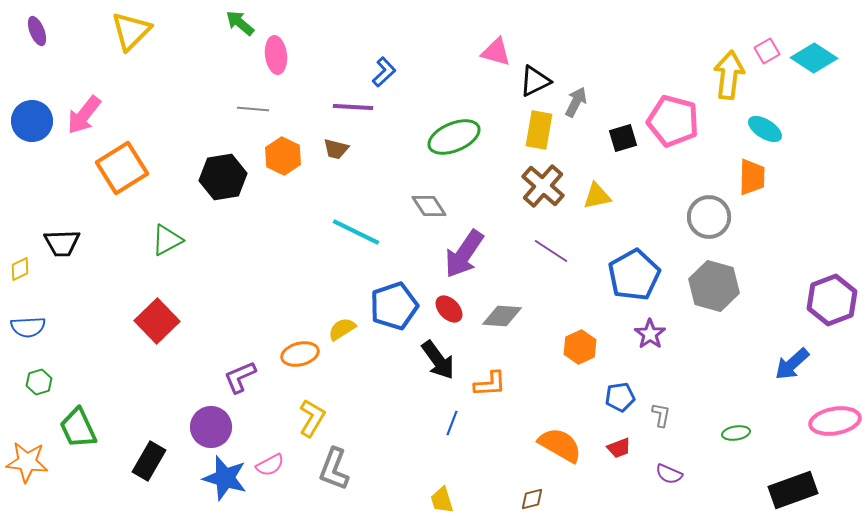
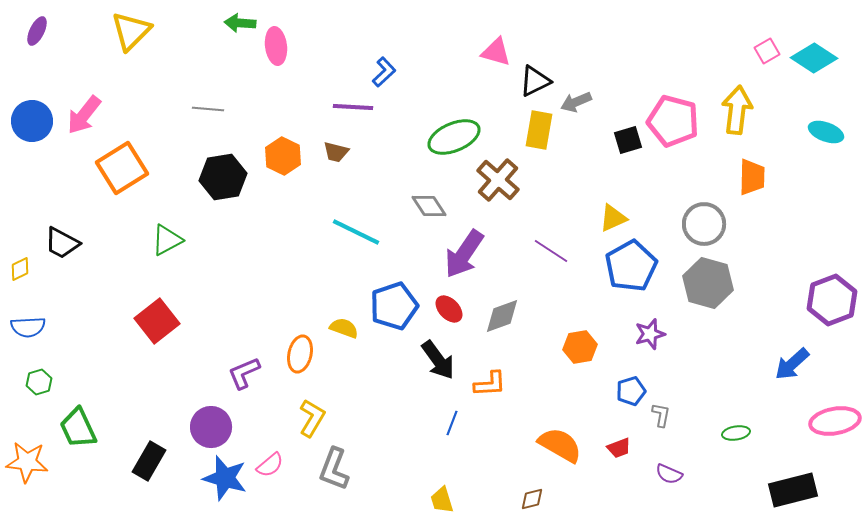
green arrow at (240, 23): rotated 36 degrees counterclockwise
purple ellipse at (37, 31): rotated 48 degrees clockwise
pink ellipse at (276, 55): moved 9 px up
yellow arrow at (729, 75): moved 8 px right, 35 px down
gray arrow at (576, 102): rotated 140 degrees counterclockwise
gray line at (253, 109): moved 45 px left
cyan ellipse at (765, 129): moved 61 px right, 3 px down; rotated 12 degrees counterclockwise
black square at (623, 138): moved 5 px right, 2 px down
brown trapezoid at (336, 149): moved 3 px down
brown cross at (543, 186): moved 45 px left, 6 px up
yellow triangle at (597, 196): moved 16 px right, 22 px down; rotated 12 degrees counterclockwise
gray circle at (709, 217): moved 5 px left, 7 px down
black trapezoid at (62, 243): rotated 30 degrees clockwise
blue pentagon at (634, 275): moved 3 px left, 9 px up
gray hexagon at (714, 286): moved 6 px left, 3 px up
gray diamond at (502, 316): rotated 24 degrees counterclockwise
red square at (157, 321): rotated 6 degrees clockwise
yellow semicircle at (342, 329): moved 2 px right, 1 px up; rotated 52 degrees clockwise
purple star at (650, 334): rotated 20 degrees clockwise
orange hexagon at (580, 347): rotated 16 degrees clockwise
orange ellipse at (300, 354): rotated 63 degrees counterclockwise
purple L-shape at (240, 377): moved 4 px right, 4 px up
blue pentagon at (620, 397): moved 11 px right, 6 px up; rotated 8 degrees counterclockwise
pink semicircle at (270, 465): rotated 12 degrees counterclockwise
black rectangle at (793, 490): rotated 6 degrees clockwise
